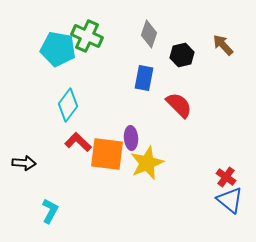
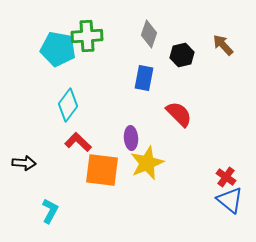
green cross: rotated 28 degrees counterclockwise
red semicircle: moved 9 px down
orange square: moved 5 px left, 16 px down
